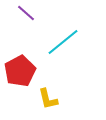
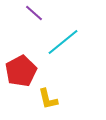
purple line: moved 8 px right
red pentagon: moved 1 px right
